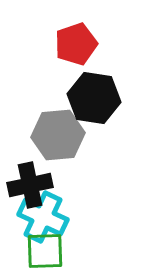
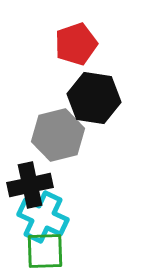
gray hexagon: rotated 9 degrees counterclockwise
